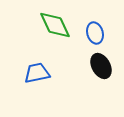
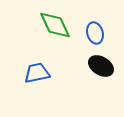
black ellipse: rotated 30 degrees counterclockwise
